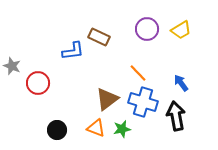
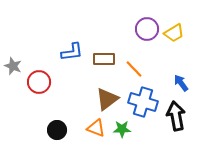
yellow trapezoid: moved 7 px left, 3 px down
brown rectangle: moved 5 px right, 22 px down; rotated 25 degrees counterclockwise
blue L-shape: moved 1 px left, 1 px down
gray star: moved 1 px right
orange line: moved 4 px left, 4 px up
red circle: moved 1 px right, 1 px up
green star: rotated 12 degrees clockwise
